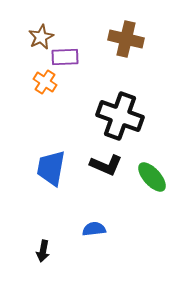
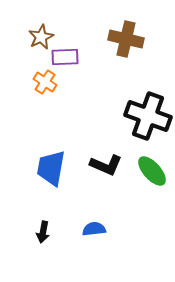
black cross: moved 28 px right
green ellipse: moved 6 px up
black arrow: moved 19 px up
